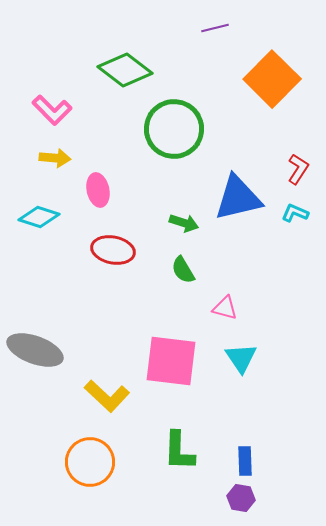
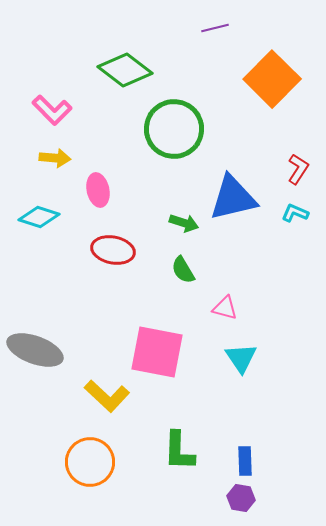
blue triangle: moved 5 px left
pink square: moved 14 px left, 9 px up; rotated 4 degrees clockwise
